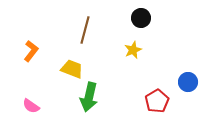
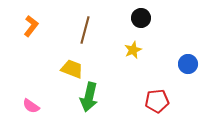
orange L-shape: moved 25 px up
blue circle: moved 18 px up
red pentagon: rotated 25 degrees clockwise
